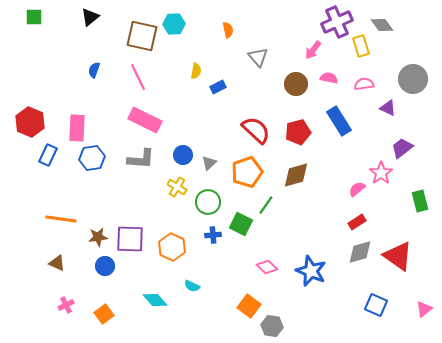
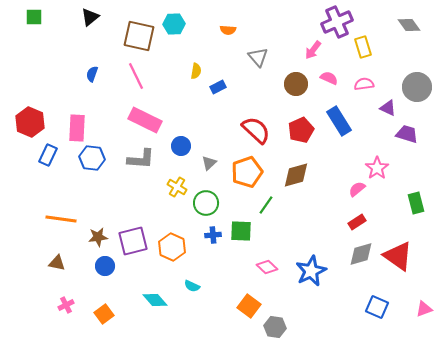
gray diamond at (382, 25): moved 27 px right
orange semicircle at (228, 30): rotated 105 degrees clockwise
brown square at (142, 36): moved 3 px left
yellow rectangle at (361, 46): moved 2 px right, 1 px down
blue semicircle at (94, 70): moved 2 px left, 4 px down
pink line at (138, 77): moved 2 px left, 1 px up
pink semicircle at (329, 78): rotated 12 degrees clockwise
gray circle at (413, 79): moved 4 px right, 8 px down
red pentagon at (298, 132): moved 3 px right, 2 px up; rotated 10 degrees counterclockwise
purple trapezoid at (402, 148): moved 5 px right, 14 px up; rotated 55 degrees clockwise
blue circle at (183, 155): moved 2 px left, 9 px up
blue hexagon at (92, 158): rotated 15 degrees clockwise
pink star at (381, 173): moved 4 px left, 5 px up
green rectangle at (420, 201): moved 4 px left, 2 px down
green circle at (208, 202): moved 2 px left, 1 px down
green square at (241, 224): moved 7 px down; rotated 25 degrees counterclockwise
purple square at (130, 239): moved 3 px right, 2 px down; rotated 16 degrees counterclockwise
gray diamond at (360, 252): moved 1 px right, 2 px down
brown triangle at (57, 263): rotated 12 degrees counterclockwise
blue star at (311, 271): rotated 24 degrees clockwise
blue square at (376, 305): moved 1 px right, 2 px down
pink triangle at (424, 309): rotated 18 degrees clockwise
gray hexagon at (272, 326): moved 3 px right, 1 px down
